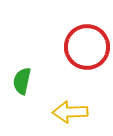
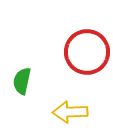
red circle: moved 5 px down
